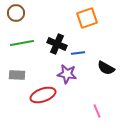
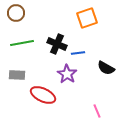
purple star: rotated 24 degrees clockwise
red ellipse: rotated 45 degrees clockwise
